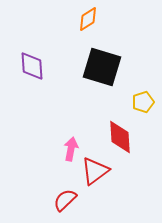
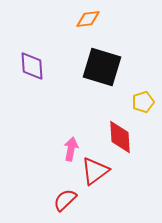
orange diamond: rotated 25 degrees clockwise
